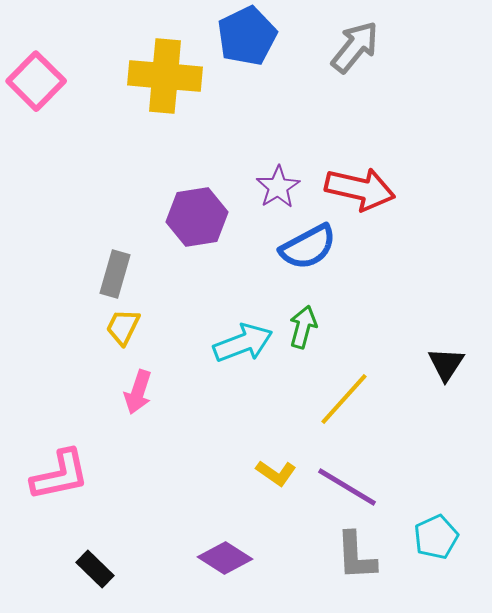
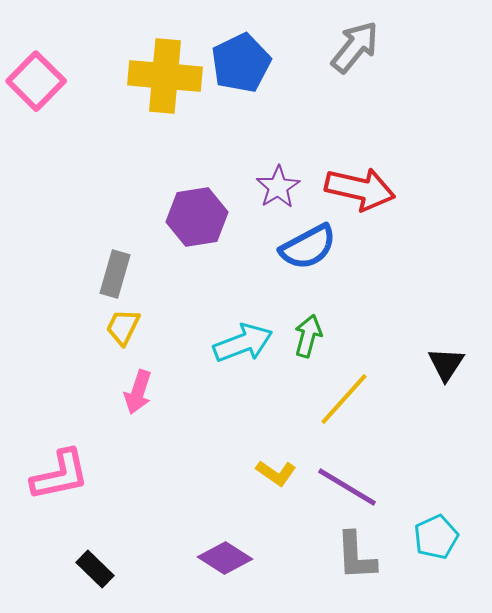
blue pentagon: moved 6 px left, 27 px down
green arrow: moved 5 px right, 9 px down
